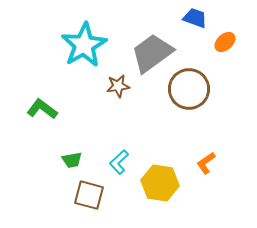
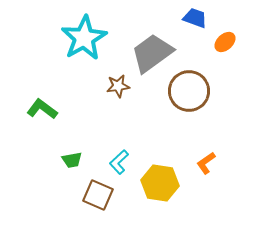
cyan star: moved 7 px up
brown circle: moved 2 px down
brown square: moved 9 px right; rotated 8 degrees clockwise
